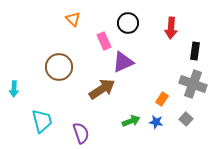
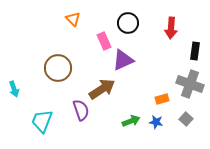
purple triangle: moved 2 px up
brown circle: moved 1 px left, 1 px down
gray cross: moved 3 px left
cyan arrow: rotated 21 degrees counterclockwise
orange rectangle: rotated 40 degrees clockwise
cyan trapezoid: rotated 145 degrees counterclockwise
purple semicircle: moved 23 px up
